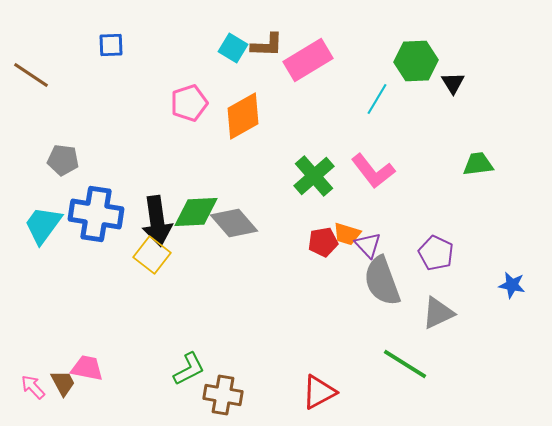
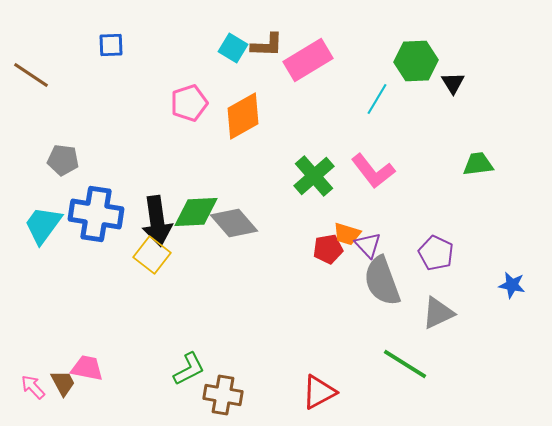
red pentagon: moved 5 px right, 7 px down
